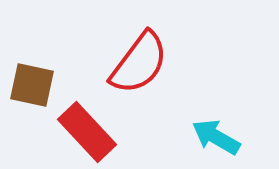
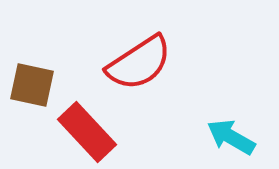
red semicircle: rotated 20 degrees clockwise
cyan arrow: moved 15 px right
